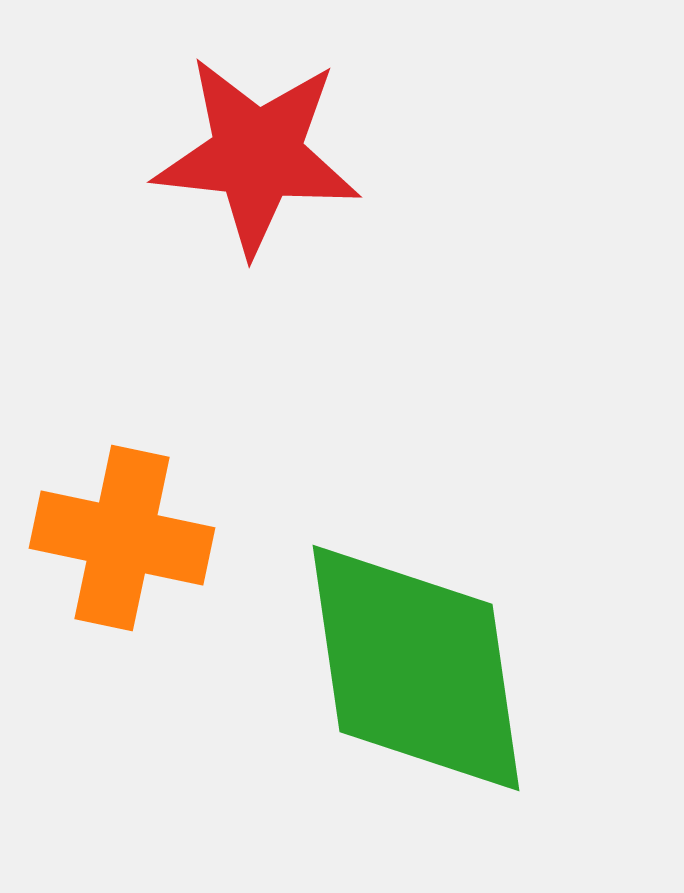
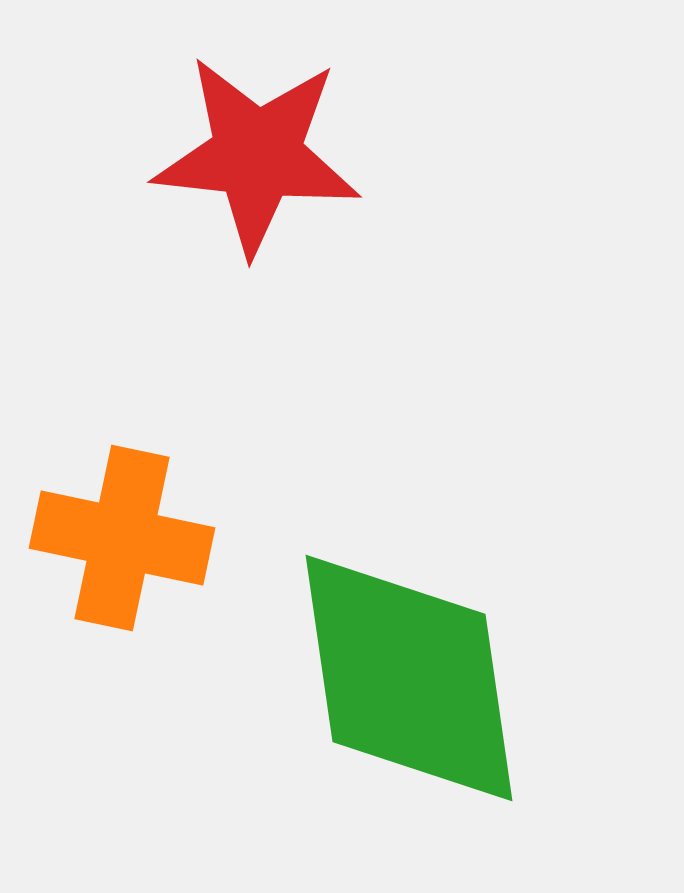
green diamond: moved 7 px left, 10 px down
